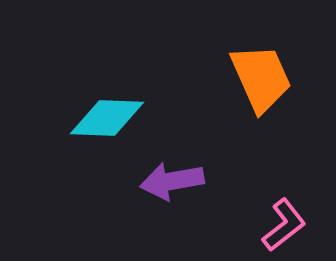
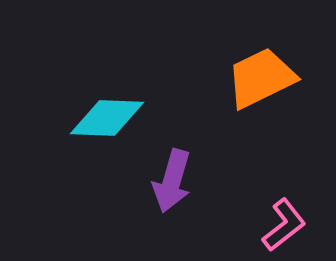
orange trapezoid: rotated 92 degrees counterclockwise
purple arrow: rotated 64 degrees counterclockwise
